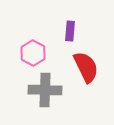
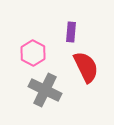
purple rectangle: moved 1 px right, 1 px down
gray cross: rotated 24 degrees clockwise
